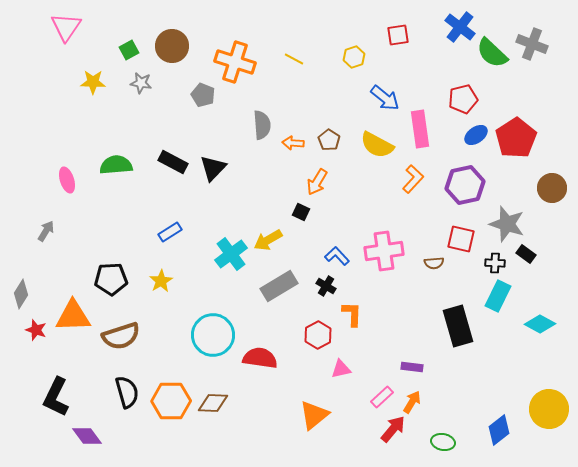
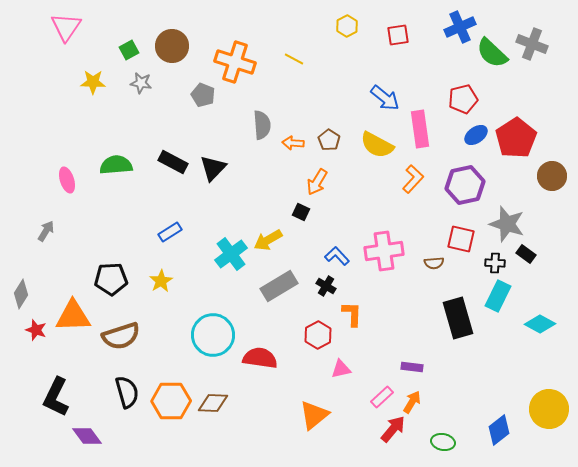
blue cross at (460, 27): rotated 28 degrees clockwise
yellow hexagon at (354, 57): moved 7 px left, 31 px up; rotated 10 degrees counterclockwise
brown circle at (552, 188): moved 12 px up
black rectangle at (458, 326): moved 8 px up
